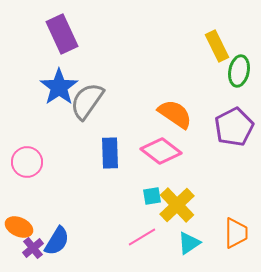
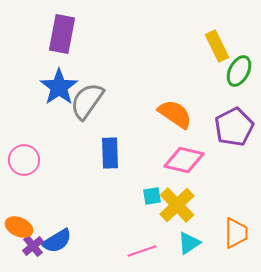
purple rectangle: rotated 36 degrees clockwise
green ellipse: rotated 16 degrees clockwise
pink diamond: moved 23 px right, 9 px down; rotated 24 degrees counterclockwise
pink circle: moved 3 px left, 2 px up
pink line: moved 14 px down; rotated 12 degrees clockwise
blue semicircle: rotated 28 degrees clockwise
purple cross: moved 2 px up
